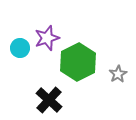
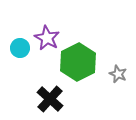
purple star: rotated 25 degrees counterclockwise
gray star: rotated 18 degrees counterclockwise
black cross: moved 1 px right, 1 px up
